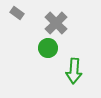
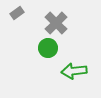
gray rectangle: rotated 72 degrees counterclockwise
green arrow: rotated 80 degrees clockwise
